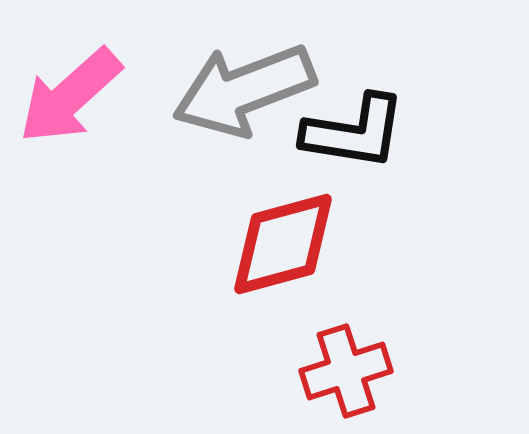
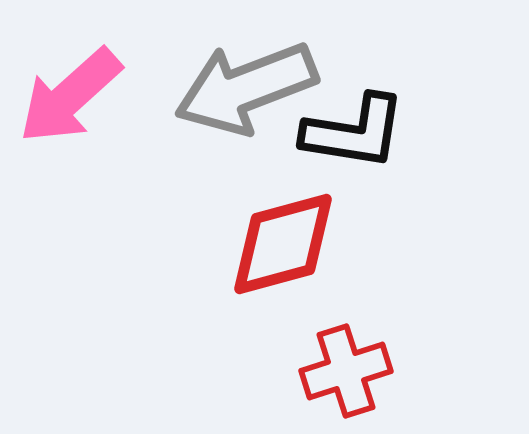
gray arrow: moved 2 px right, 2 px up
